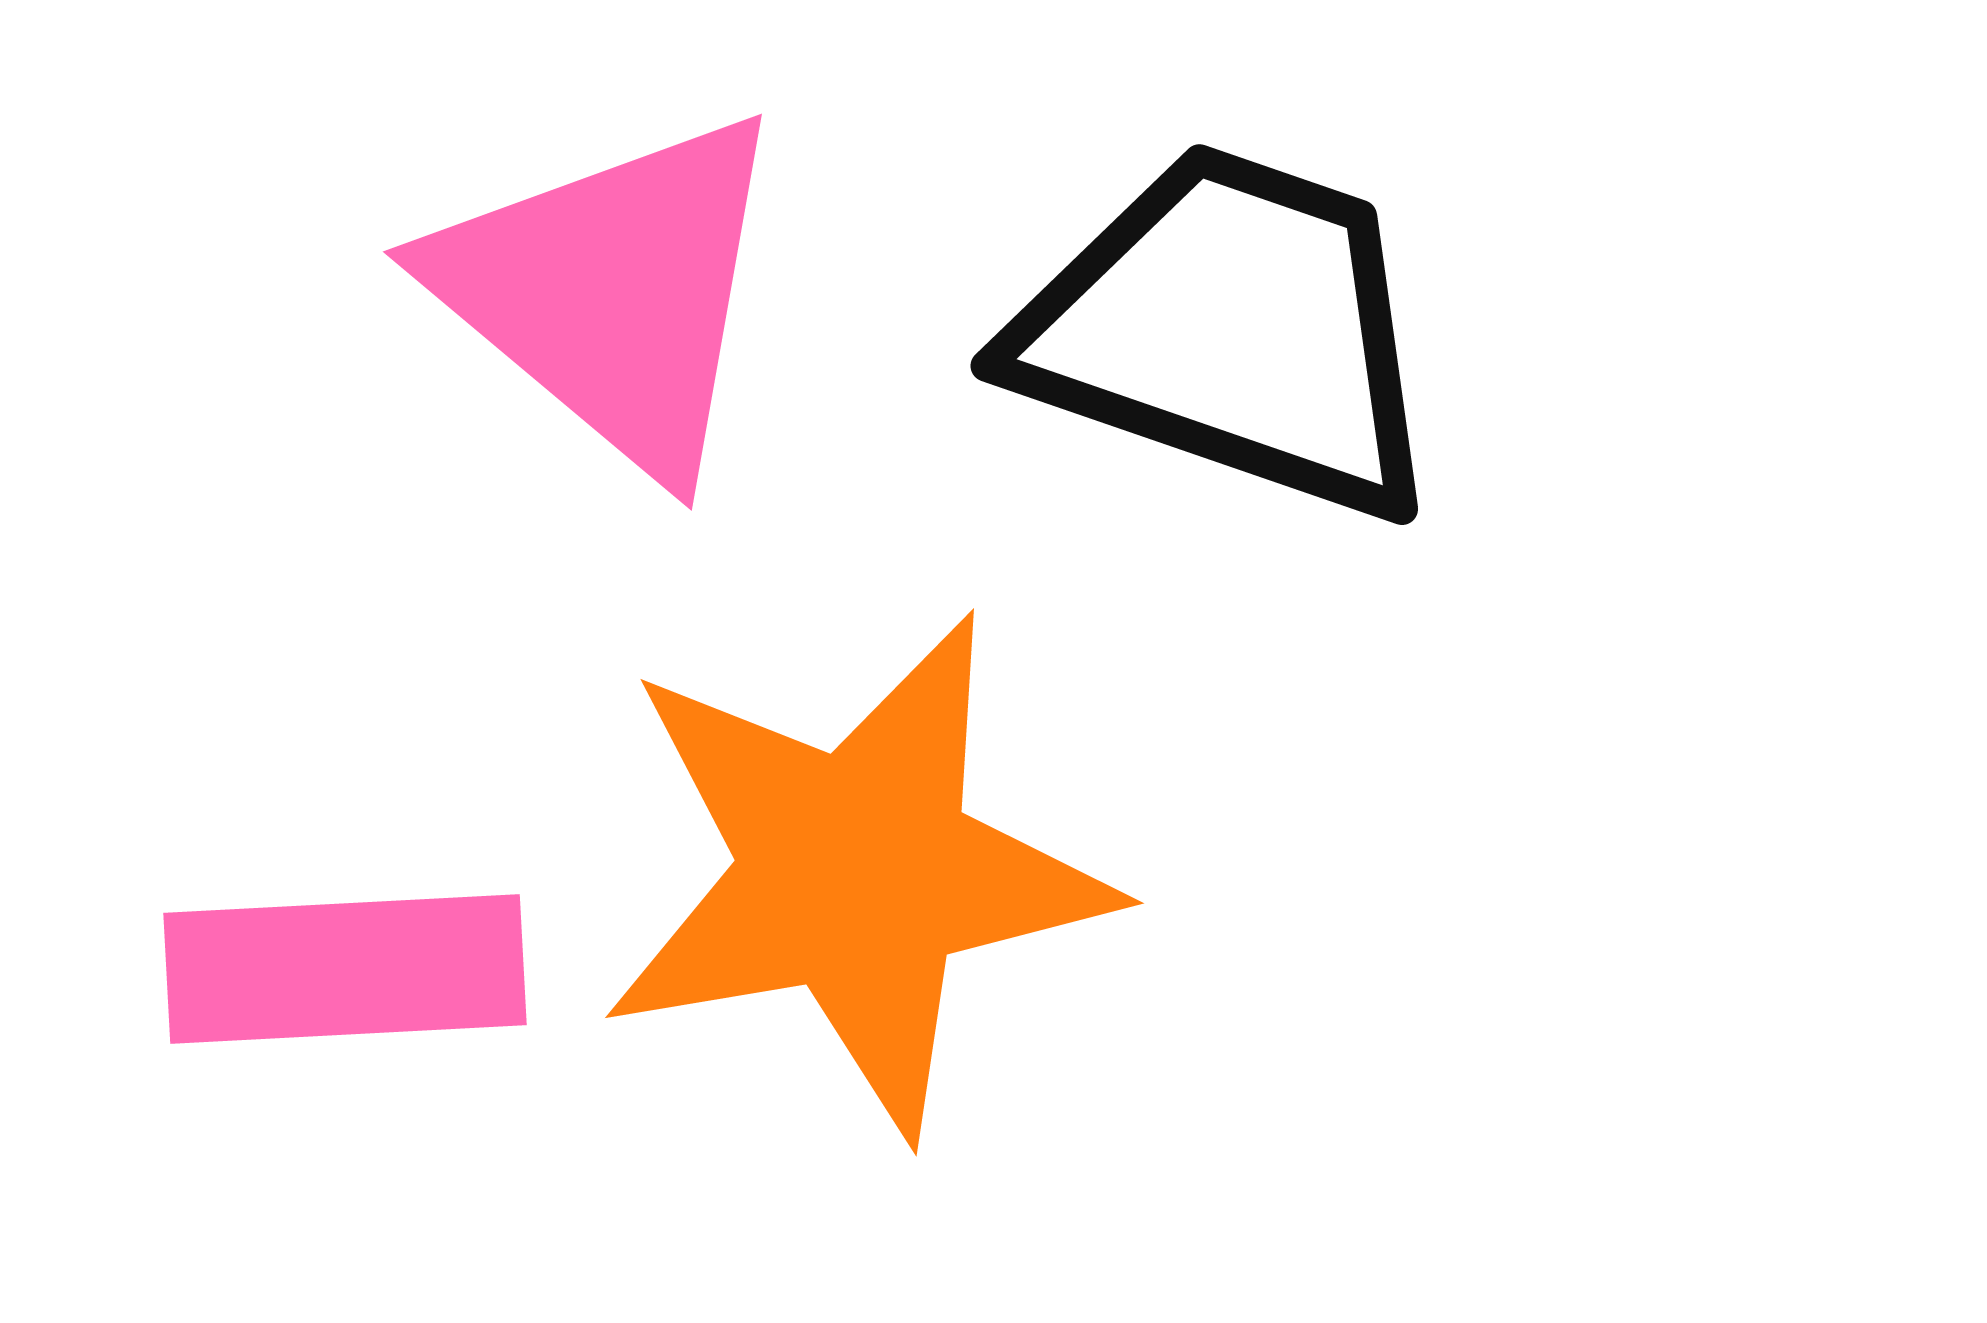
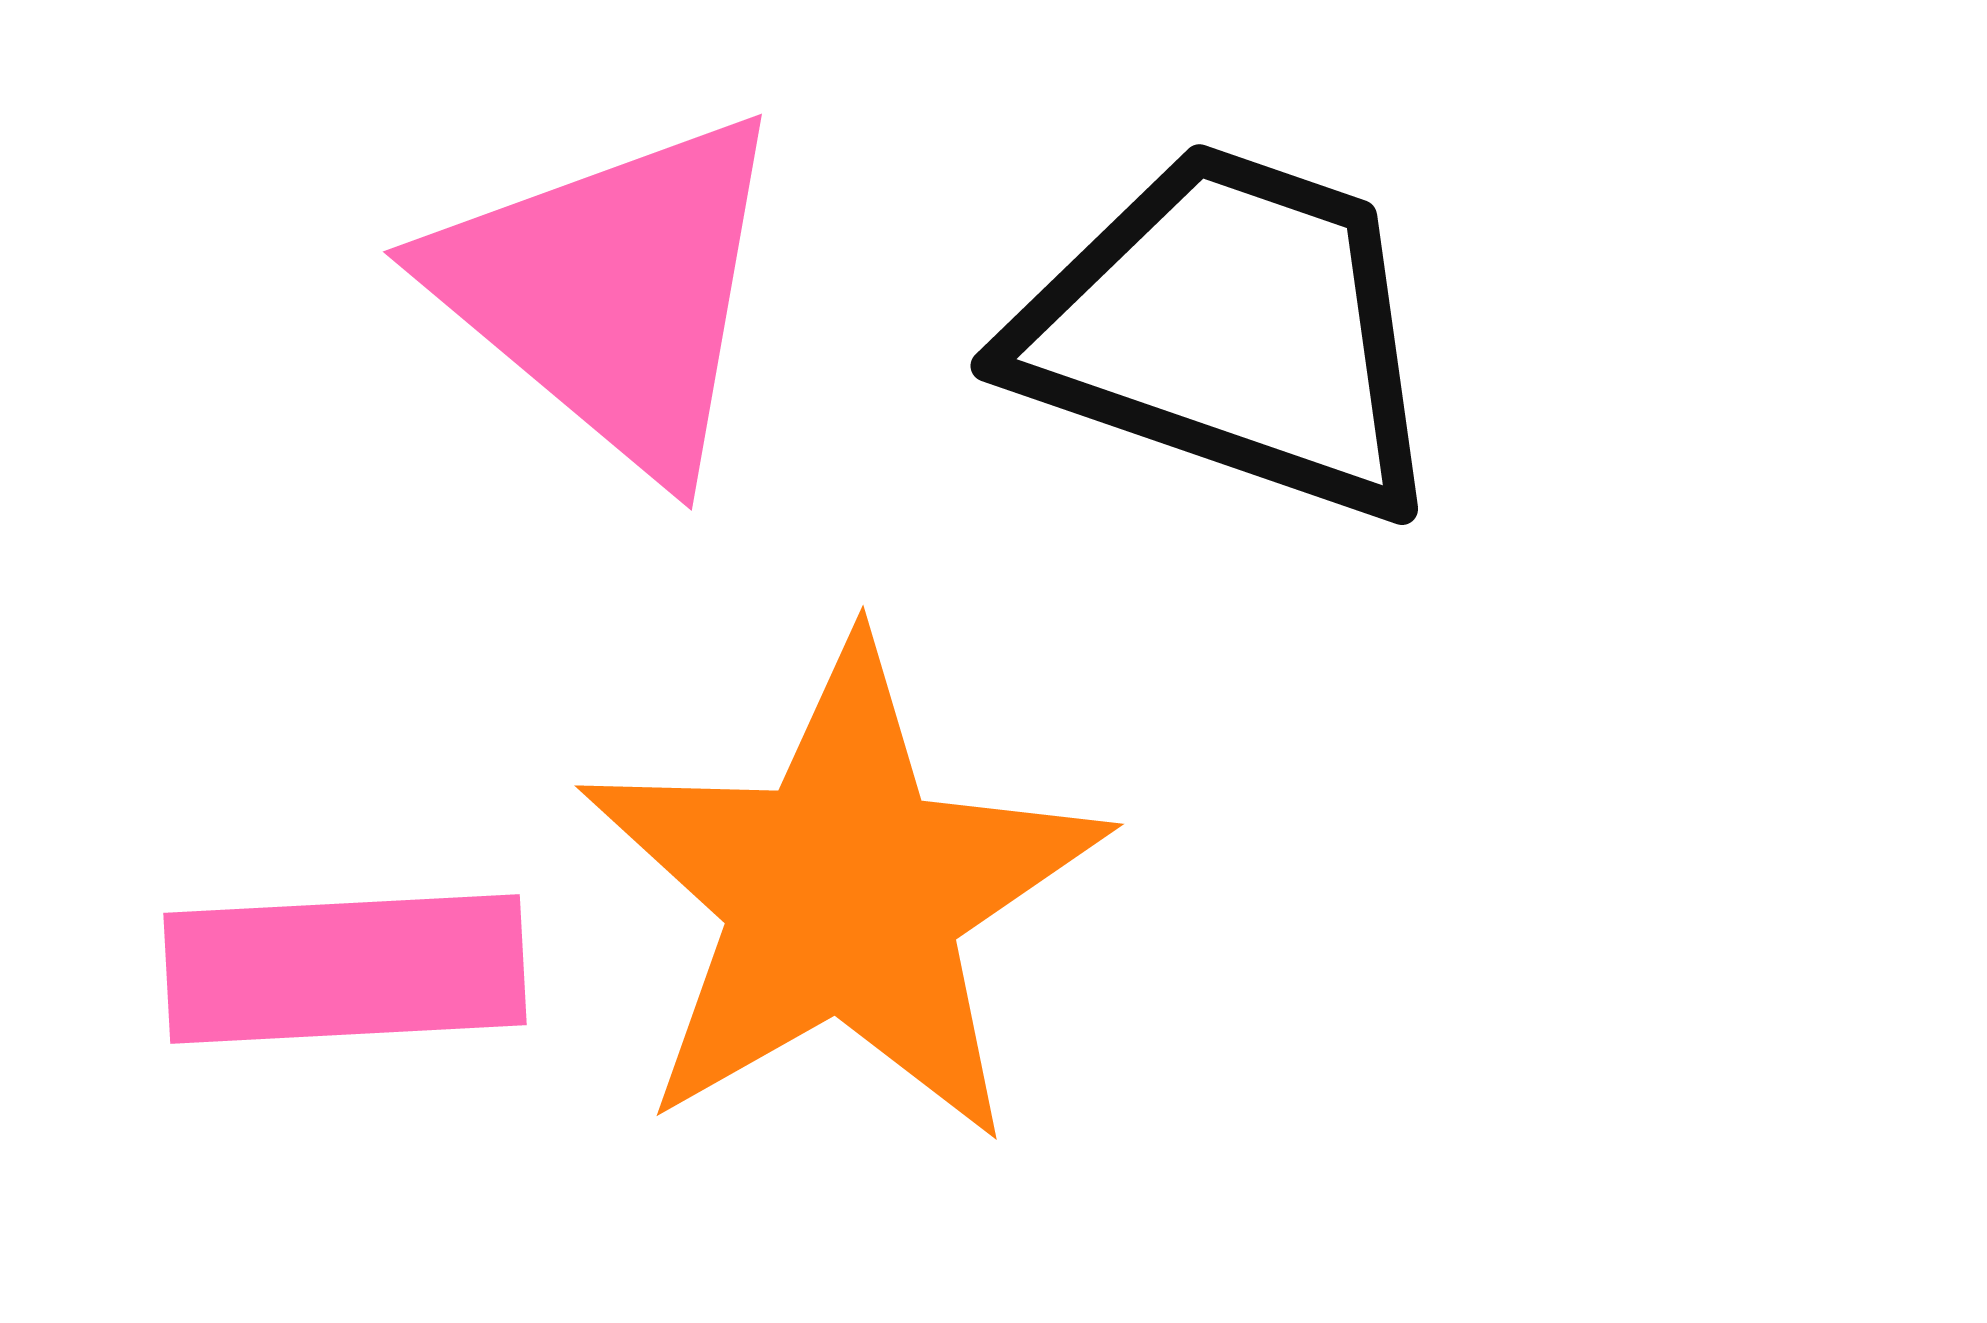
orange star: moved 13 px left, 21 px down; rotated 20 degrees counterclockwise
